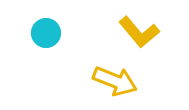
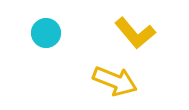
yellow L-shape: moved 4 px left, 1 px down
